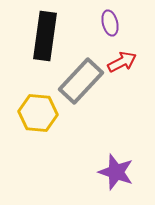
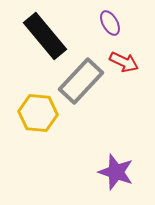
purple ellipse: rotated 15 degrees counterclockwise
black rectangle: rotated 48 degrees counterclockwise
red arrow: moved 2 px right; rotated 52 degrees clockwise
